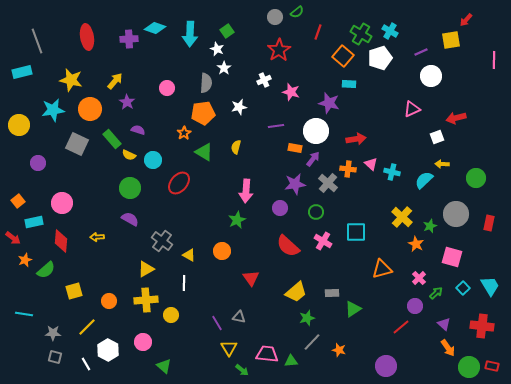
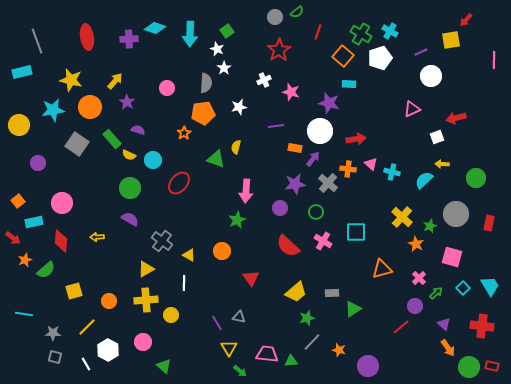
orange circle at (90, 109): moved 2 px up
white circle at (316, 131): moved 4 px right
gray square at (77, 144): rotated 10 degrees clockwise
green triangle at (204, 152): moved 12 px right, 7 px down; rotated 12 degrees counterclockwise
purple circle at (386, 366): moved 18 px left
green arrow at (242, 370): moved 2 px left, 1 px down
